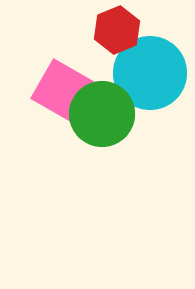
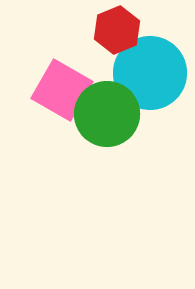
green circle: moved 5 px right
